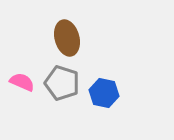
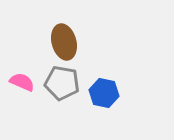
brown ellipse: moved 3 px left, 4 px down
gray pentagon: rotated 8 degrees counterclockwise
